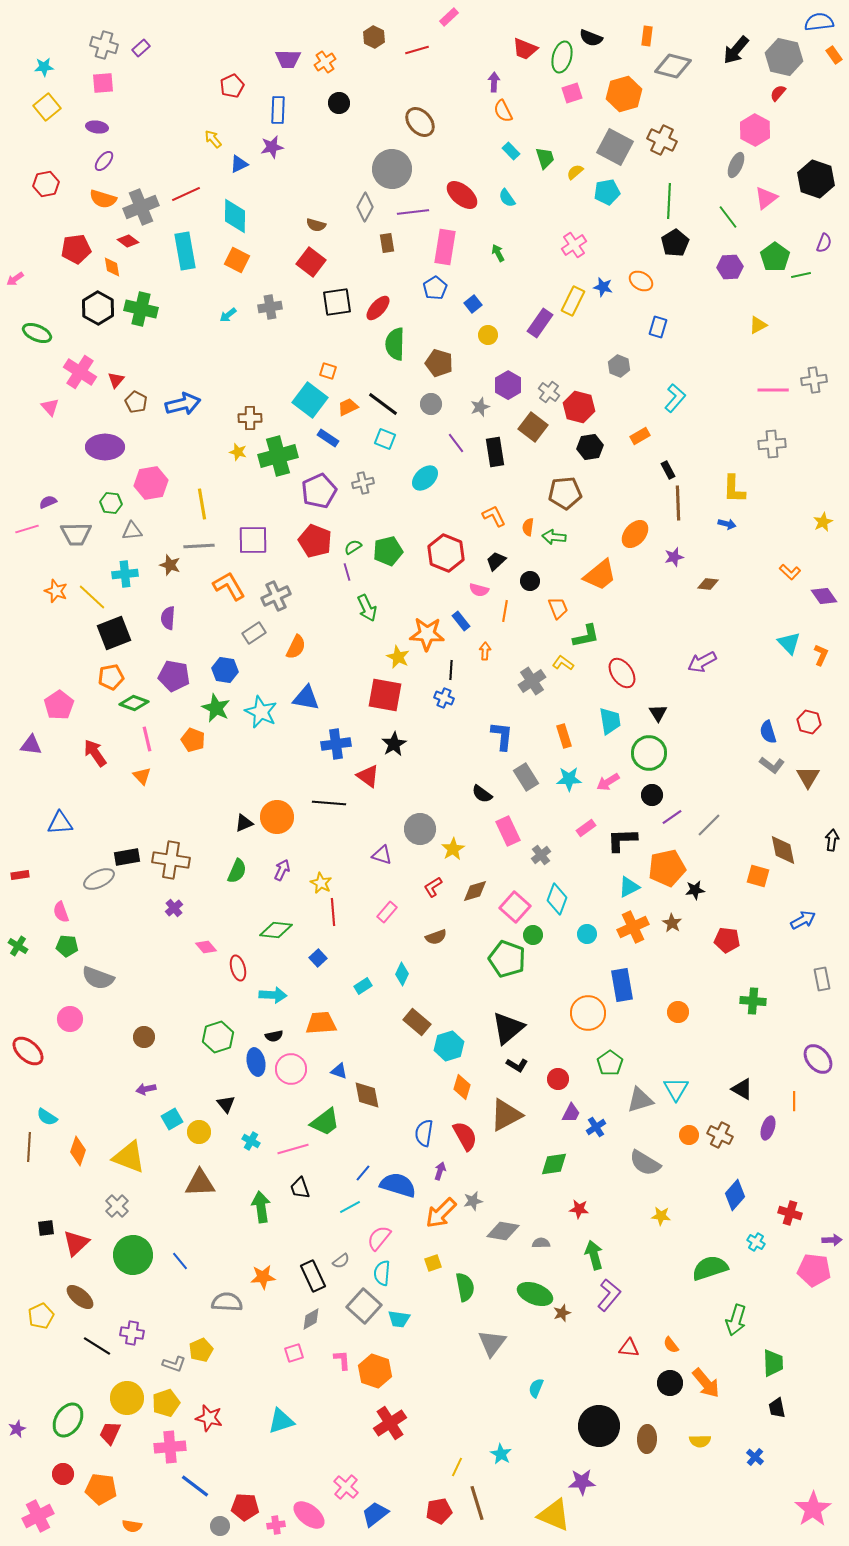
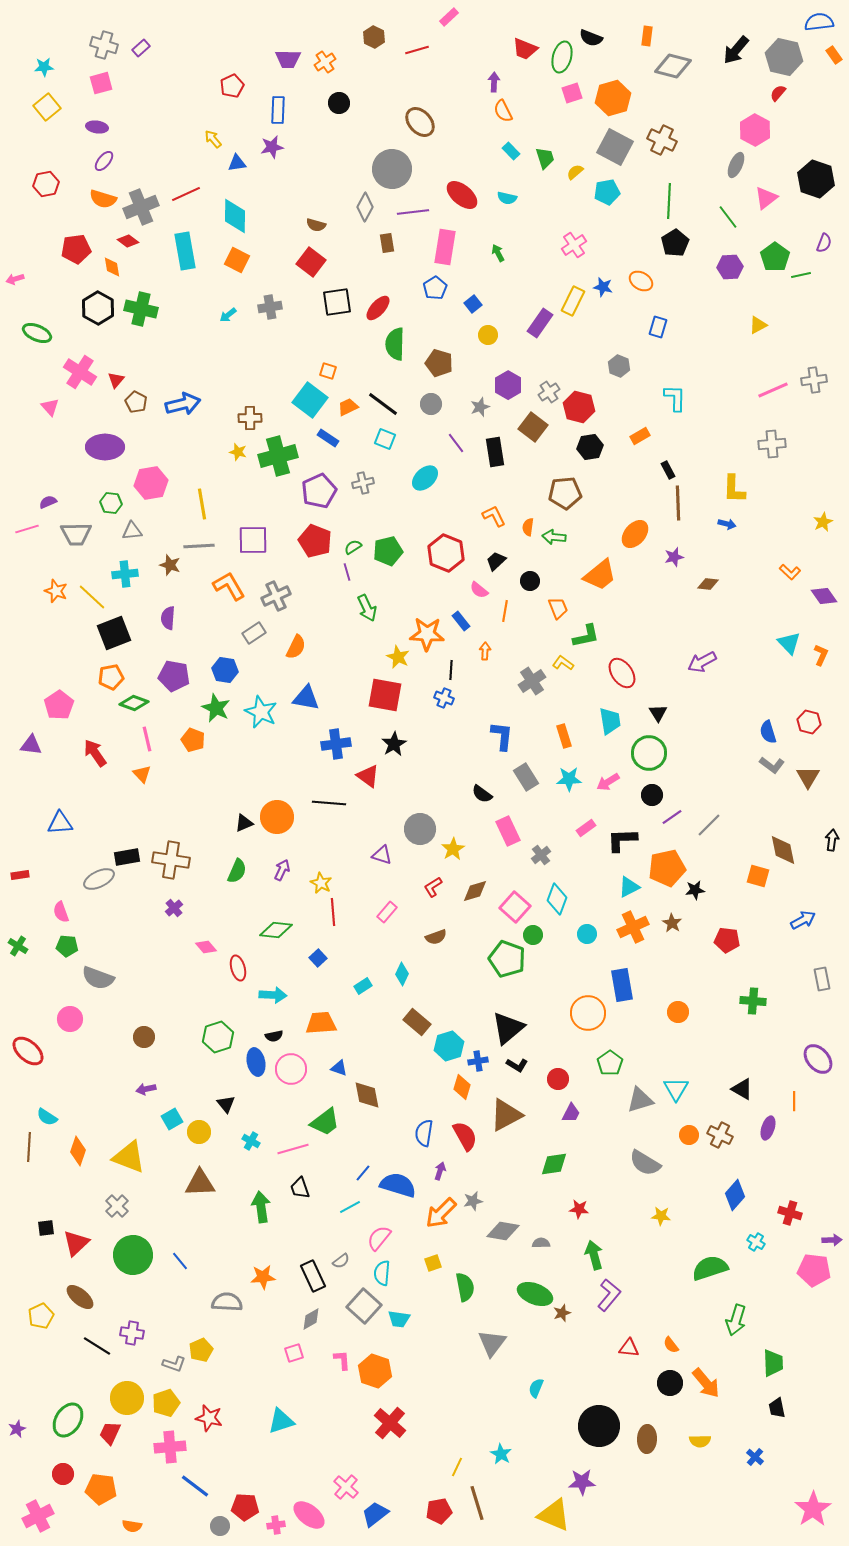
pink square at (103, 83): moved 2 px left; rotated 10 degrees counterclockwise
orange hexagon at (624, 94): moved 11 px left, 4 px down
blue triangle at (239, 164): moved 2 px left, 1 px up; rotated 18 degrees clockwise
cyan semicircle at (507, 198): rotated 42 degrees counterclockwise
pink arrow at (15, 279): rotated 18 degrees clockwise
pink line at (773, 390): rotated 24 degrees counterclockwise
gray cross at (549, 392): rotated 20 degrees clockwise
cyan L-shape at (675, 398): rotated 40 degrees counterclockwise
pink semicircle at (479, 590): rotated 24 degrees clockwise
orange triangle at (142, 776): moved 2 px up
blue triangle at (339, 1071): moved 3 px up
blue cross at (596, 1127): moved 118 px left, 66 px up; rotated 24 degrees clockwise
red cross at (390, 1423): rotated 16 degrees counterclockwise
